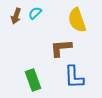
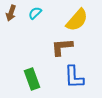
brown arrow: moved 5 px left, 3 px up
yellow semicircle: rotated 120 degrees counterclockwise
brown L-shape: moved 1 px right, 1 px up
green rectangle: moved 1 px left, 1 px up
